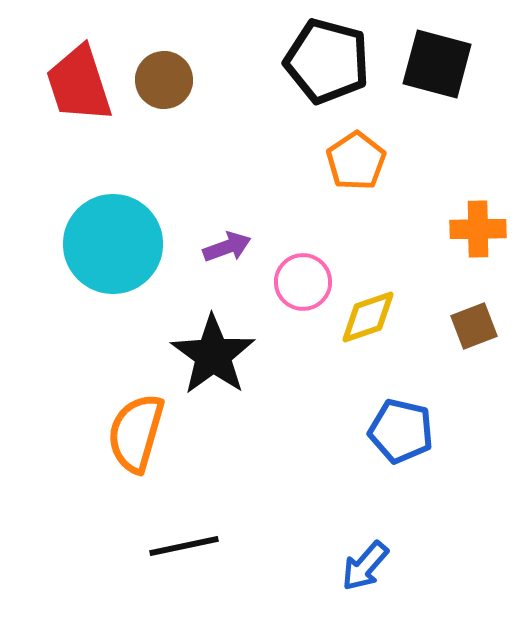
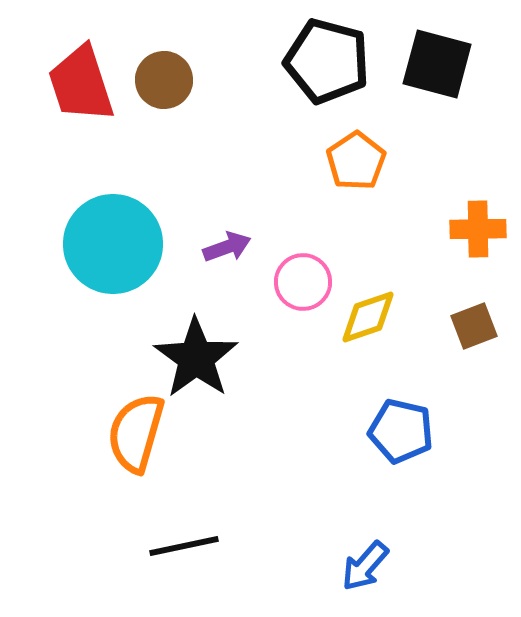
red trapezoid: moved 2 px right
black star: moved 17 px left, 3 px down
